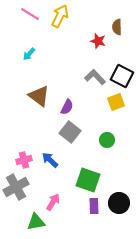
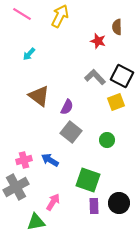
pink line: moved 8 px left
gray square: moved 1 px right
blue arrow: rotated 12 degrees counterclockwise
